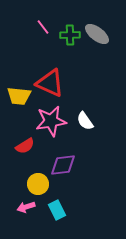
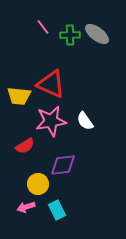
red triangle: moved 1 px right, 1 px down
